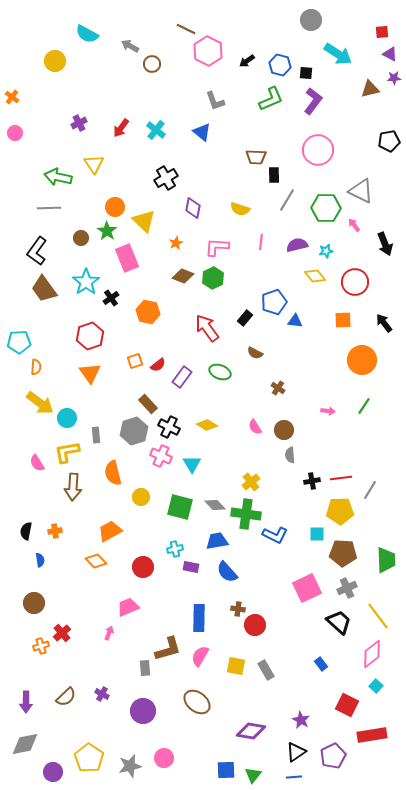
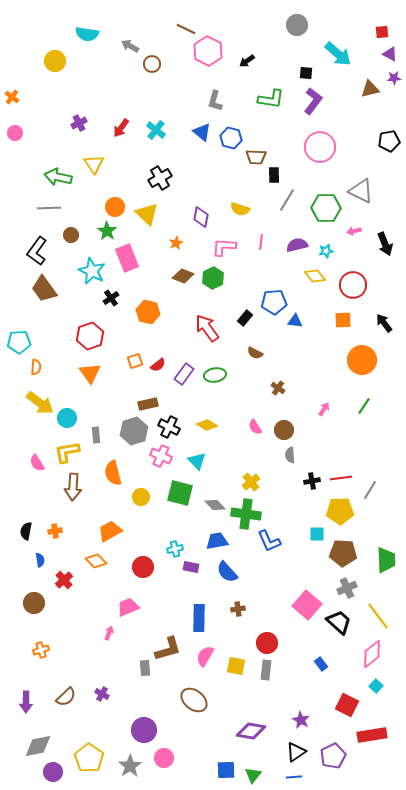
gray circle at (311, 20): moved 14 px left, 5 px down
cyan semicircle at (87, 34): rotated 20 degrees counterclockwise
cyan arrow at (338, 54): rotated 8 degrees clockwise
blue hexagon at (280, 65): moved 49 px left, 73 px down
green L-shape at (271, 99): rotated 32 degrees clockwise
gray L-shape at (215, 101): rotated 35 degrees clockwise
pink circle at (318, 150): moved 2 px right, 3 px up
black cross at (166, 178): moved 6 px left
purple diamond at (193, 208): moved 8 px right, 9 px down
yellow triangle at (144, 221): moved 3 px right, 7 px up
pink arrow at (354, 225): moved 6 px down; rotated 64 degrees counterclockwise
brown circle at (81, 238): moved 10 px left, 3 px up
pink L-shape at (217, 247): moved 7 px right
cyan star at (86, 282): moved 6 px right, 11 px up; rotated 12 degrees counterclockwise
red circle at (355, 282): moved 2 px left, 3 px down
blue pentagon at (274, 302): rotated 15 degrees clockwise
green ellipse at (220, 372): moved 5 px left, 3 px down; rotated 30 degrees counterclockwise
purple rectangle at (182, 377): moved 2 px right, 3 px up
brown rectangle at (148, 404): rotated 60 degrees counterclockwise
pink arrow at (328, 411): moved 4 px left, 2 px up; rotated 64 degrees counterclockwise
cyan triangle at (192, 464): moved 5 px right, 3 px up; rotated 12 degrees counterclockwise
green square at (180, 507): moved 14 px up
blue L-shape at (275, 535): moved 6 px left, 6 px down; rotated 40 degrees clockwise
pink square at (307, 588): moved 17 px down; rotated 24 degrees counterclockwise
brown cross at (238, 609): rotated 16 degrees counterclockwise
red circle at (255, 625): moved 12 px right, 18 px down
red cross at (62, 633): moved 2 px right, 53 px up
orange cross at (41, 646): moved 4 px down
pink semicircle at (200, 656): moved 5 px right
gray rectangle at (266, 670): rotated 36 degrees clockwise
brown ellipse at (197, 702): moved 3 px left, 2 px up
purple circle at (143, 711): moved 1 px right, 19 px down
gray diamond at (25, 744): moved 13 px right, 2 px down
gray star at (130, 766): rotated 20 degrees counterclockwise
